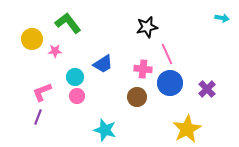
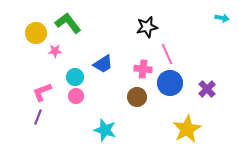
yellow circle: moved 4 px right, 6 px up
pink circle: moved 1 px left
